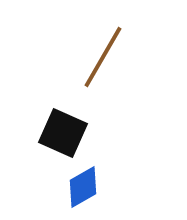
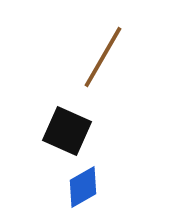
black square: moved 4 px right, 2 px up
